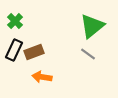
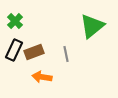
gray line: moved 22 px left; rotated 42 degrees clockwise
